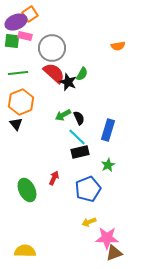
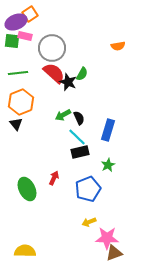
green ellipse: moved 1 px up
